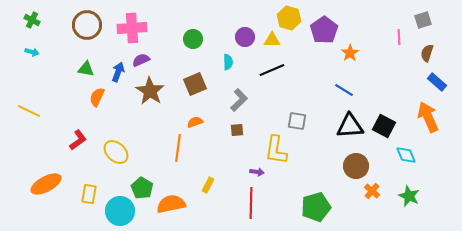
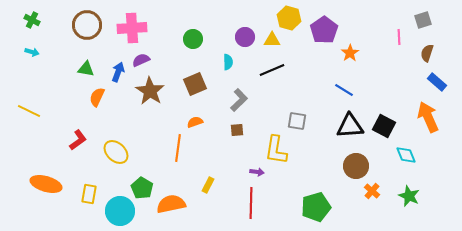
orange ellipse at (46, 184): rotated 44 degrees clockwise
